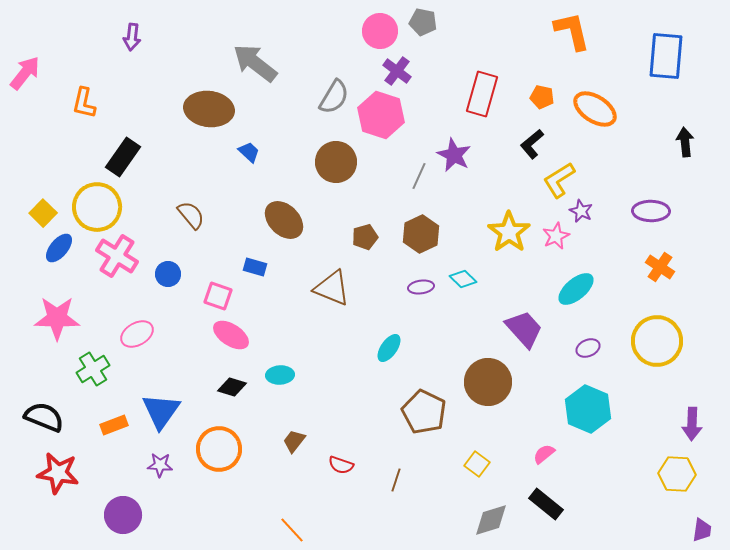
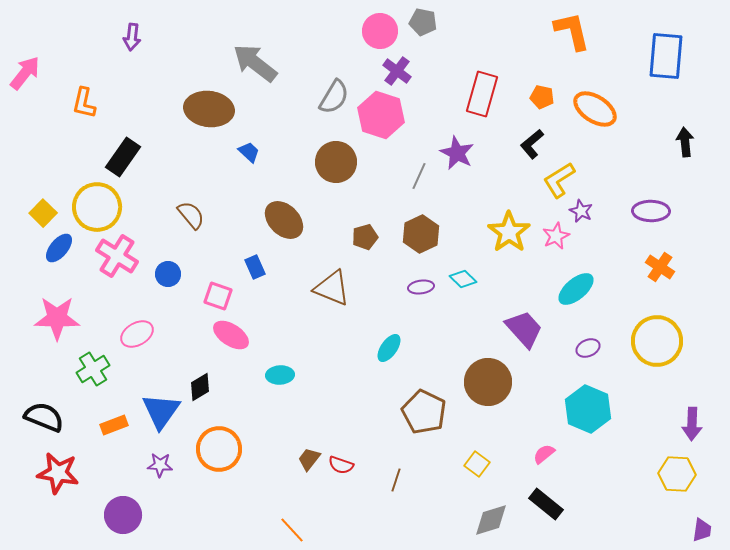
purple star at (454, 155): moved 3 px right, 2 px up
blue rectangle at (255, 267): rotated 50 degrees clockwise
black diamond at (232, 387): moved 32 px left; rotated 48 degrees counterclockwise
brown trapezoid at (294, 441): moved 15 px right, 18 px down
